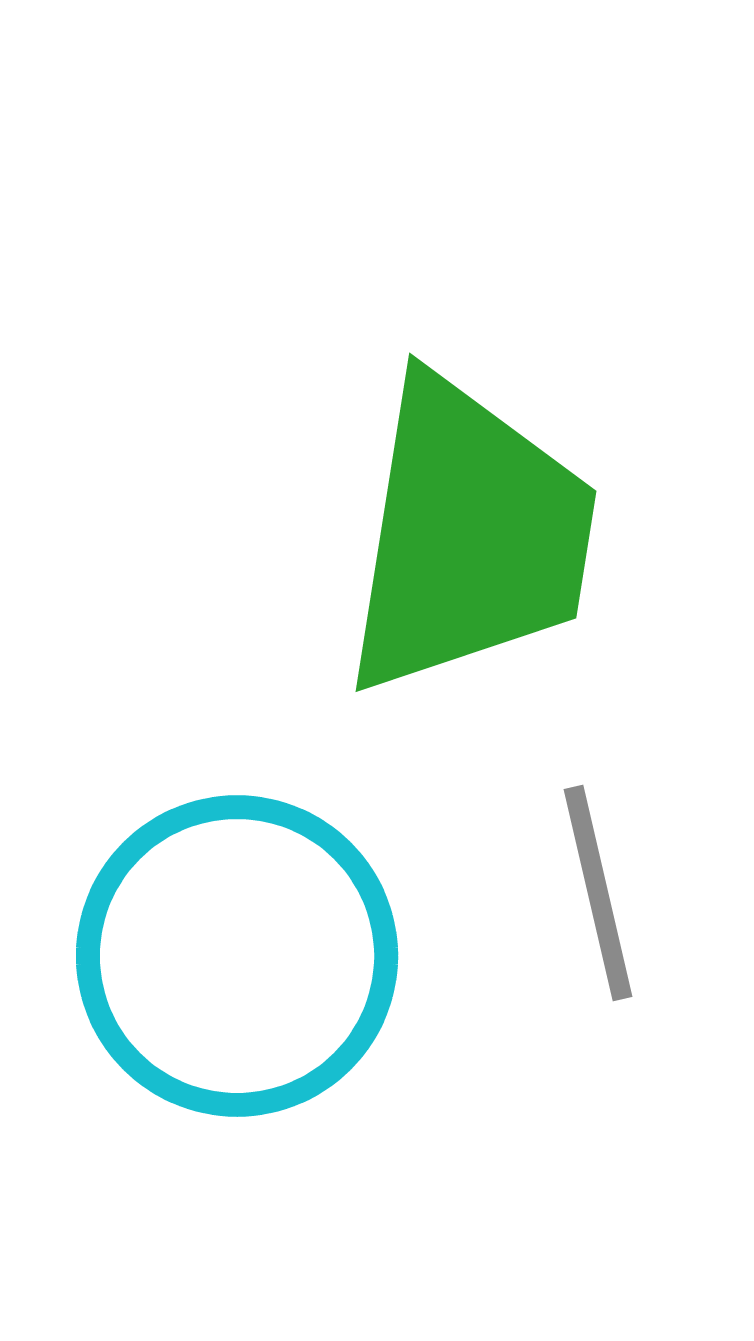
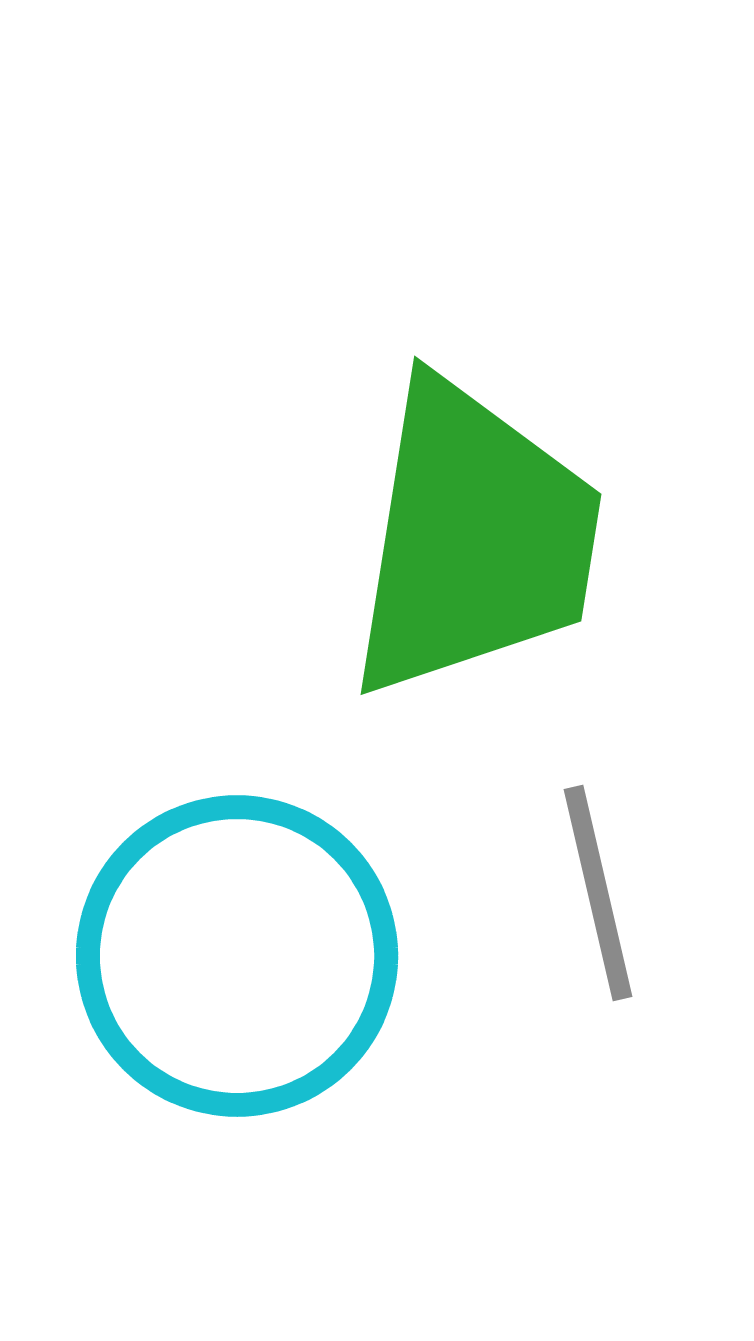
green trapezoid: moved 5 px right, 3 px down
